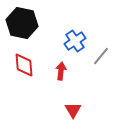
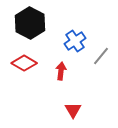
black hexagon: moved 8 px right; rotated 16 degrees clockwise
red diamond: moved 2 px up; rotated 55 degrees counterclockwise
